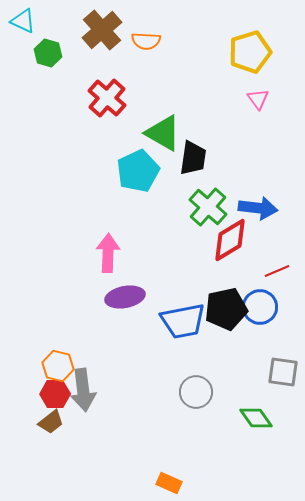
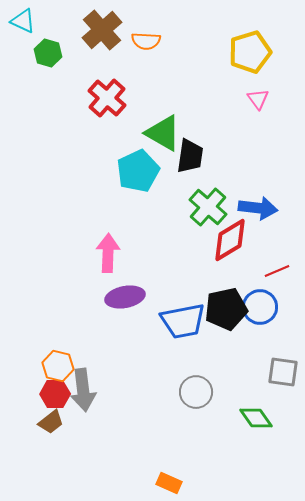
black trapezoid: moved 3 px left, 2 px up
